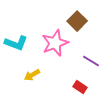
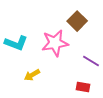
pink star: rotated 12 degrees clockwise
red rectangle: moved 3 px right; rotated 24 degrees counterclockwise
